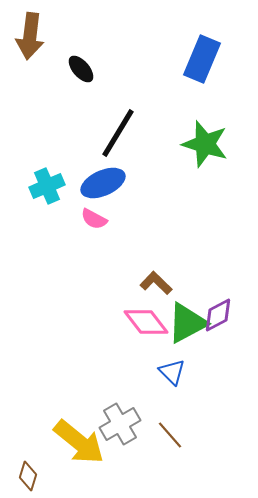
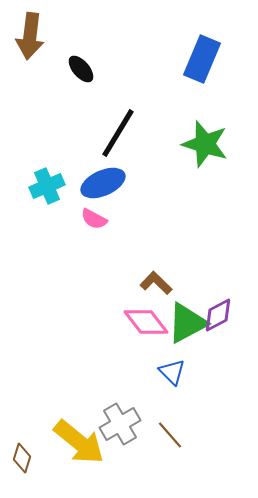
brown diamond: moved 6 px left, 18 px up
